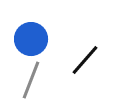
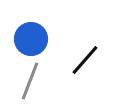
gray line: moved 1 px left, 1 px down
